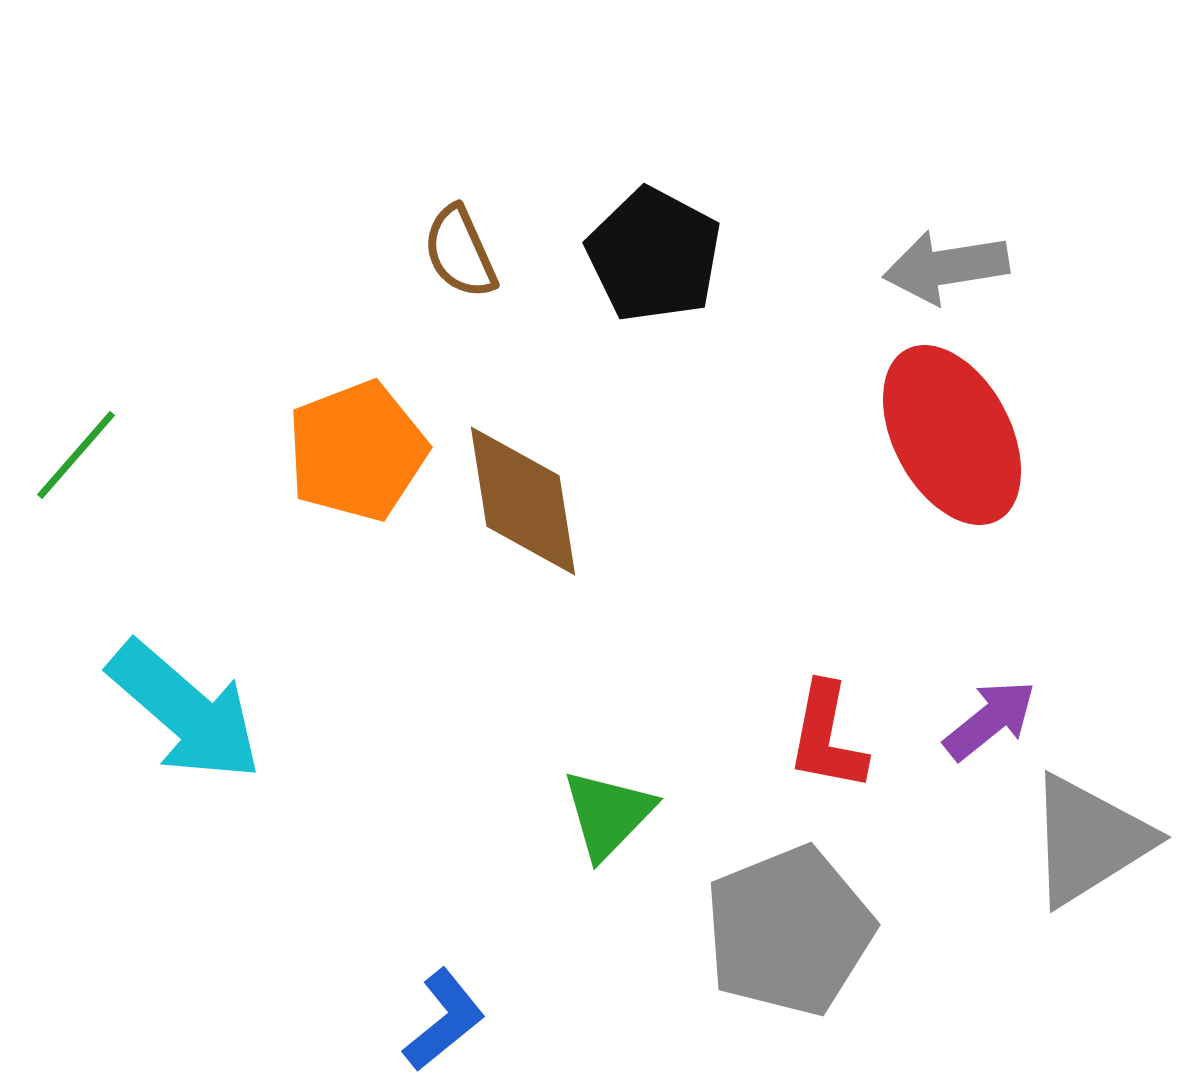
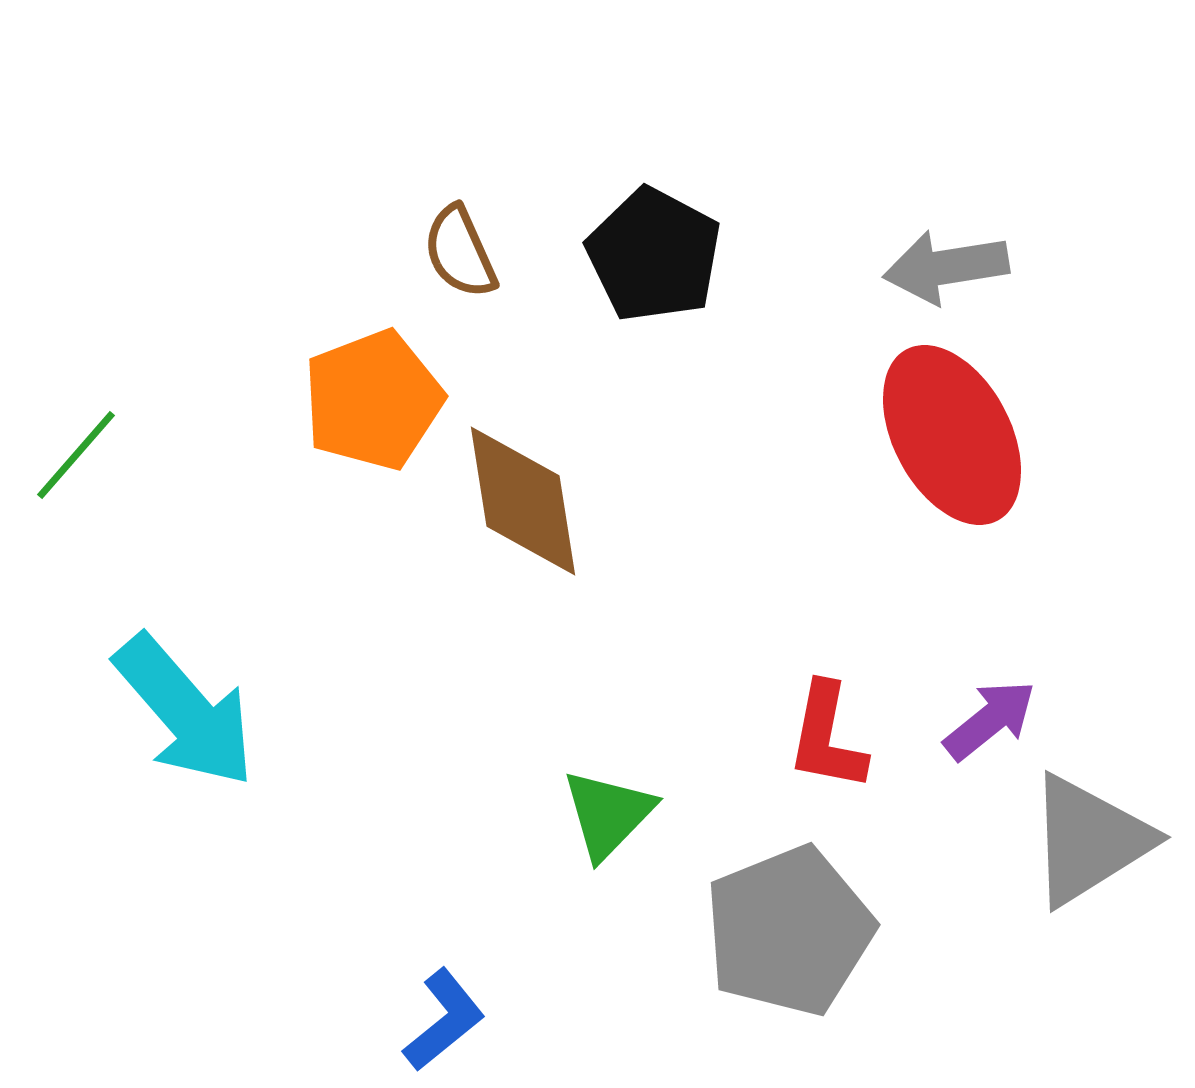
orange pentagon: moved 16 px right, 51 px up
cyan arrow: rotated 8 degrees clockwise
